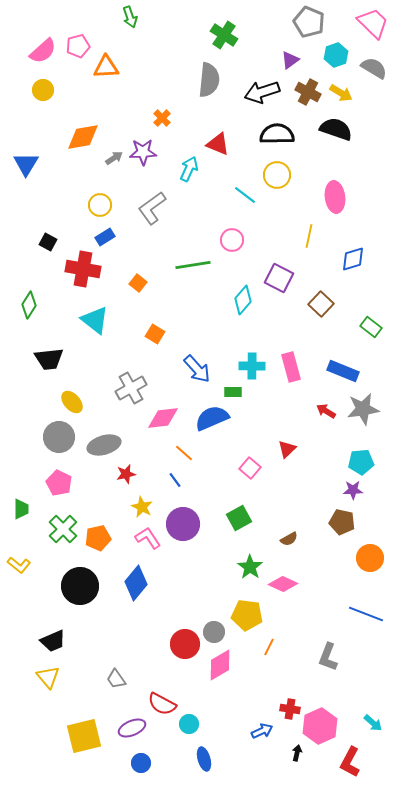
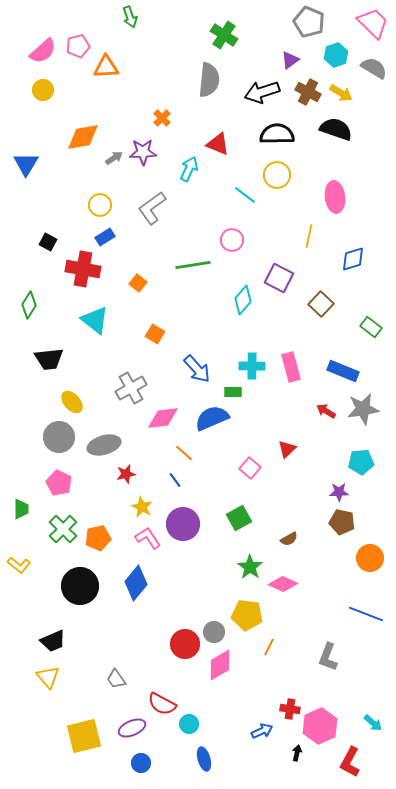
purple star at (353, 490): moved 14 px left, 2 px down
